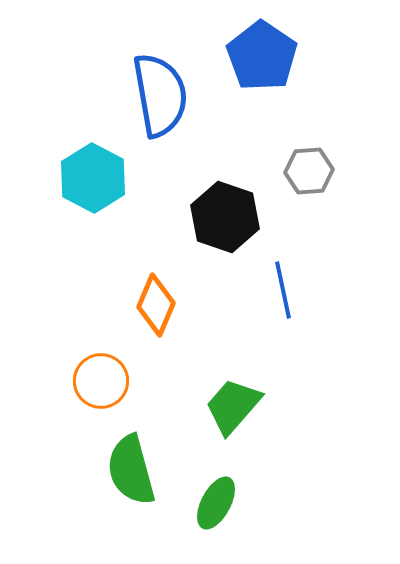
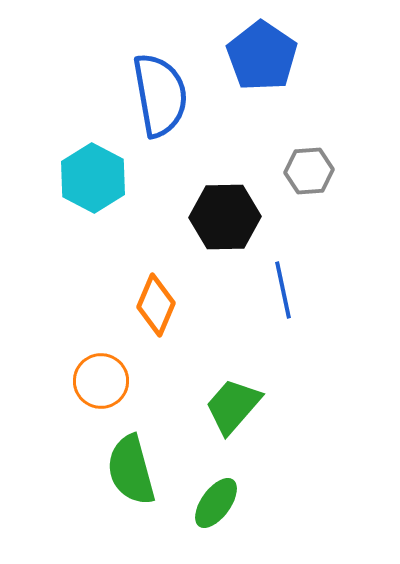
black hexagon: rotated 20 degrees counterclockwise
green ellipse: rotated 8 degrees clockwise
